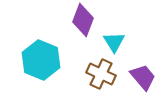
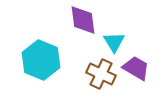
purple diamond: rotated 28 degrees counterclockwise
purple trapezoid: moved 7 px left, 9 px up; rotated 20 degrees counterclockwise
